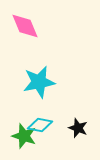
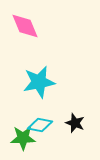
black star: moved 3 px left, 5 px up
green star: moved 1 px left, 2 px down; rotated 20 degrees counterclockwise
